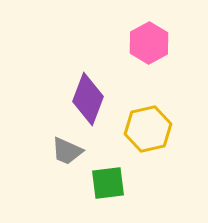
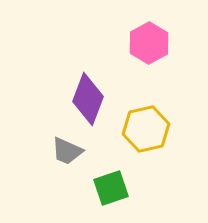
yellow hexagon: moved 2 px left
green square: moved 3 px right, 5 px down; rotated 12 degrees counterclockwise
